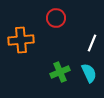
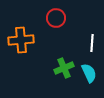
white line: rotated 18 degrees counterclockwise
green cross: moved 4 px right, 4 px up
